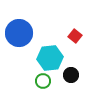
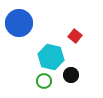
blue circle: moved 10 px up
cyan hexagon: moved 1 px right, 1 px up; rotated 20 degrees clockwise
green circle: moved 1 px right
